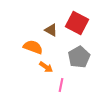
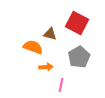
brown triangle: moved 1 px left, 4 px down; rotated 16 degrees counterclockwise
orange arrow: rotated 40 degrees counterclockwise
